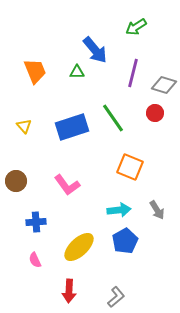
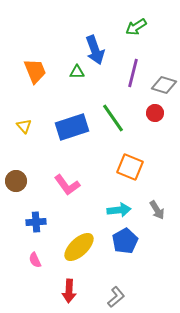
blue arrow: rotated 20 degrees clockwise
